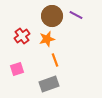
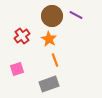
orange star: moved 2 px right; rotated 28 degrees counterclockwise
